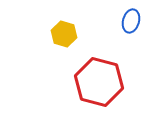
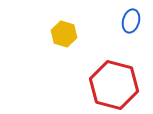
red hexagon: moved 15 px right, 3 px down
